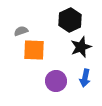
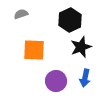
gray semicircle: moved 17 px up
